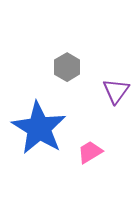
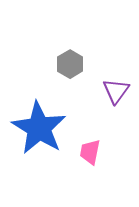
gray hexagon: moved 3 px right, 3 px up
pink trapezoid: rotated 48 degrees counterclockwise
